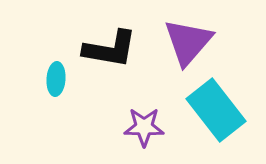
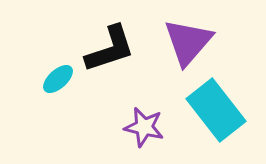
black L-shape: rotated 28 degrees counterclockwise
cyan ellipse: moved 2 px right; rotated 44 degrees clockwise
purple star: rotated 12 degrees clockwise
